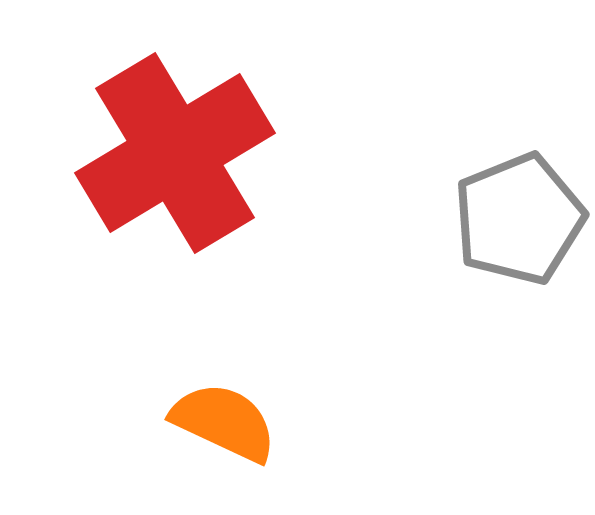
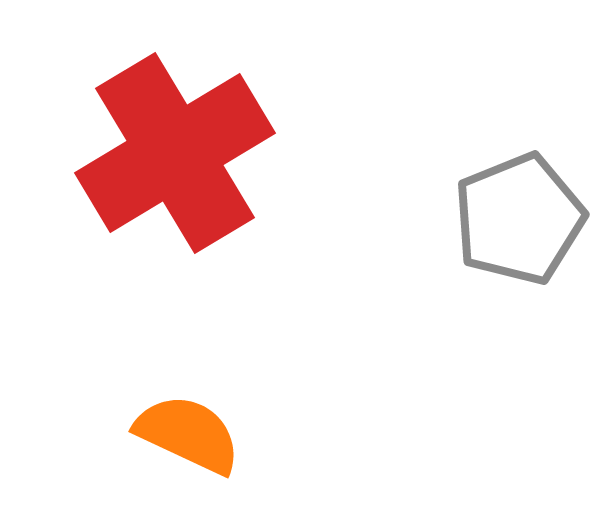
orange semicircle: moved 36 px left, 12 px down
